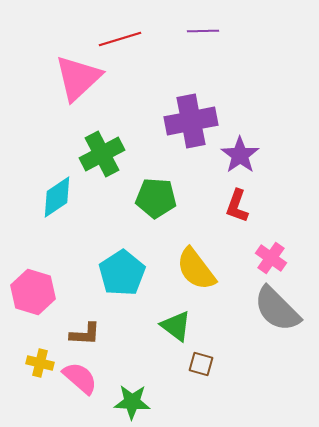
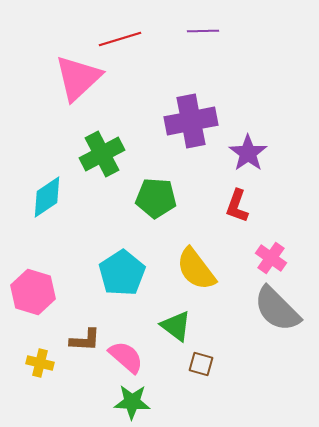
purple star: moved 8 px right, 2 px up
cyan diamond: moved 10 px left
brown L-shape: moved 6 px down
pink semicircle: moved 46 px right, 21 px up
